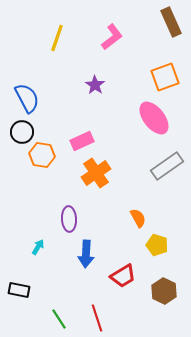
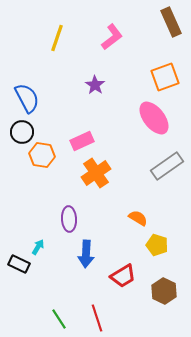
orange semicircle: rotated 30 degrees counterclockwise
black rectangle: moved 26 px up; rotated 15 degrees clockwise
